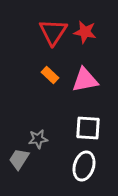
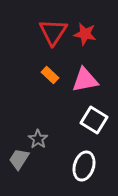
red star: moved 2 px down
white square: moved 6 px right, 8 px up; rotated 28 degrees clockwise
gray star: rotated 30 degrees counterclockwise
